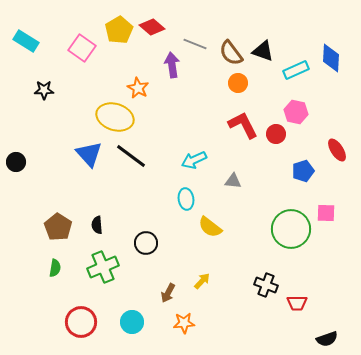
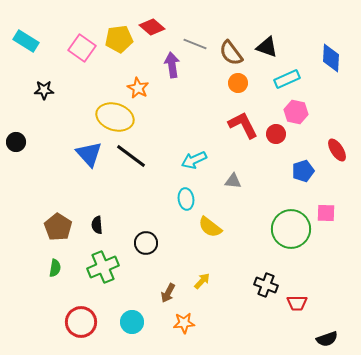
yellow pentagon at (119, 30): moved 9 px down; rotated 24 degrees clockwise
black triangle at (263, 51): moved 4 px right, 4 px up
cyan rectangle at (296, 70): moved 9 px left, 9 px down
black circle at (16, 162): moved 20 px up
